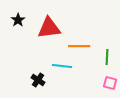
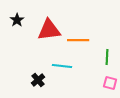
black star: moved 1 px left
red triangle: moved 2 px down
orange line: moved 1 px left, 6 px up
black cross: rotated 16 degrees clockwise
